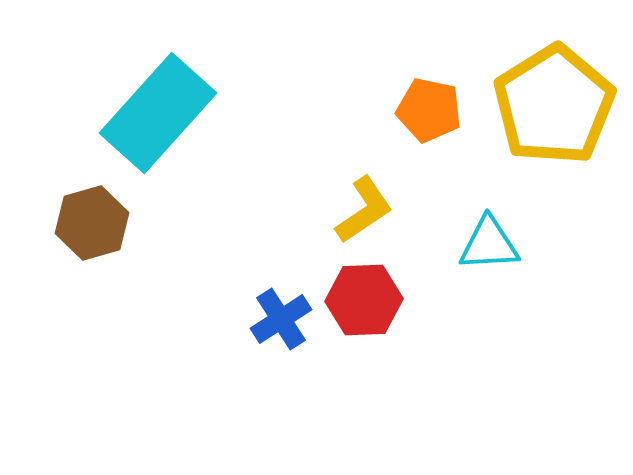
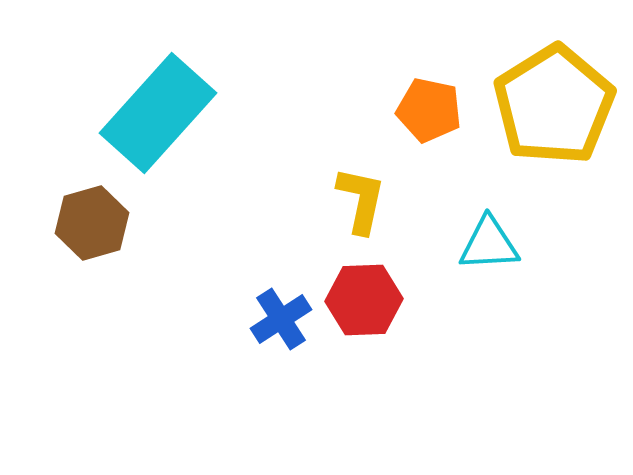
yellow L-shape: moved 3 px left, 10 px up; rotated 44 degrees counterclockwise
